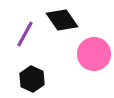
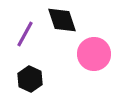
black diamond: rotated 16 degrees clockwise
black hexagon: moved 2 px left
